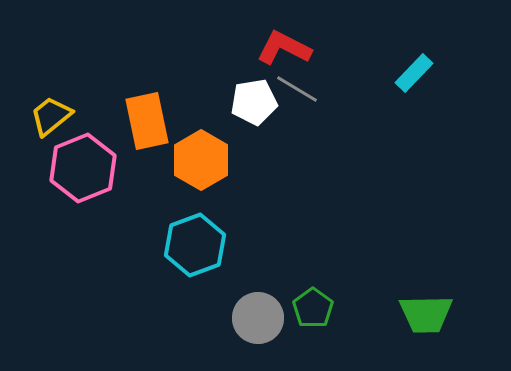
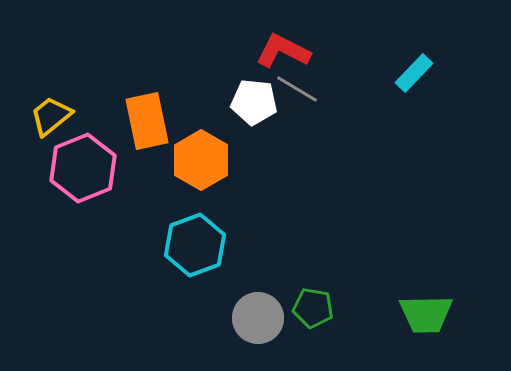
red L-shape: moved 1 px left, 3 px down
white pentagon: rotated 15 degrees clockwise
green pentagon: rotated 27 degrees counterclockwise
